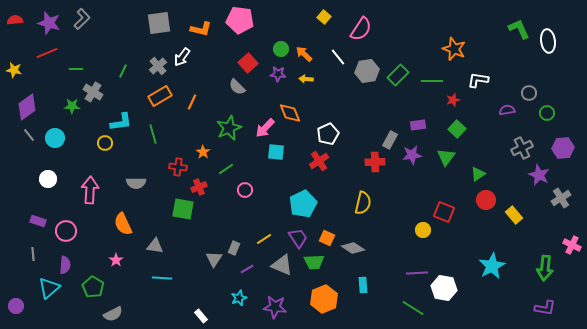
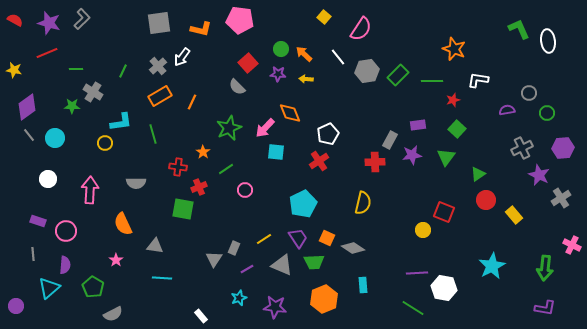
red semicircle at (15, 20): rotated 35 degrees clockwise
